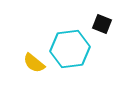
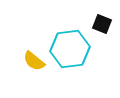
yellow semicircle: moved 2 px up
